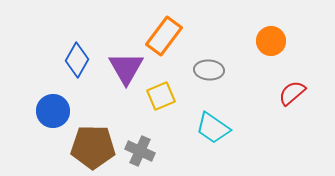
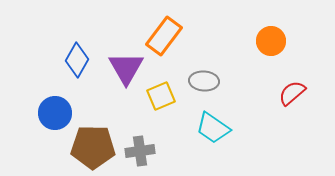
gray ellipse: moved 5 px left, 11 px down
blue circle: moved 2 px right, 2 px down
gray cross: rotated 32 degrees counterclockwise
